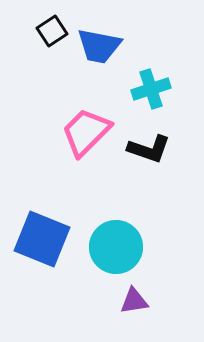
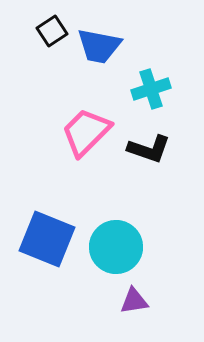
blue square: moved 5 px right
